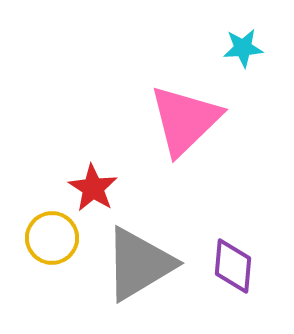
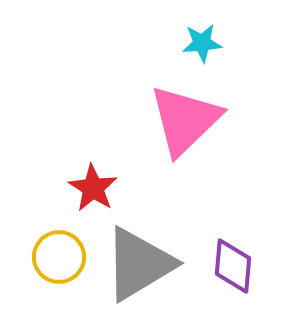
cyan star: moved 41 px left, 5 px up
yellow circle: moved 7 px right, 19 px down
